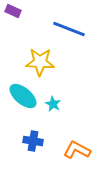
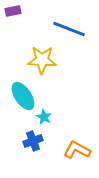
purple rectangle: rotated 35 degrees counterclockwise
yellow star: moved 2 px right, 2 px up
cyan ellipse: rotated 16 degrees clockwise
cyan star: moved 9 px left, 13 px down
blue cross: rotated 30 degrees counterclockwise
